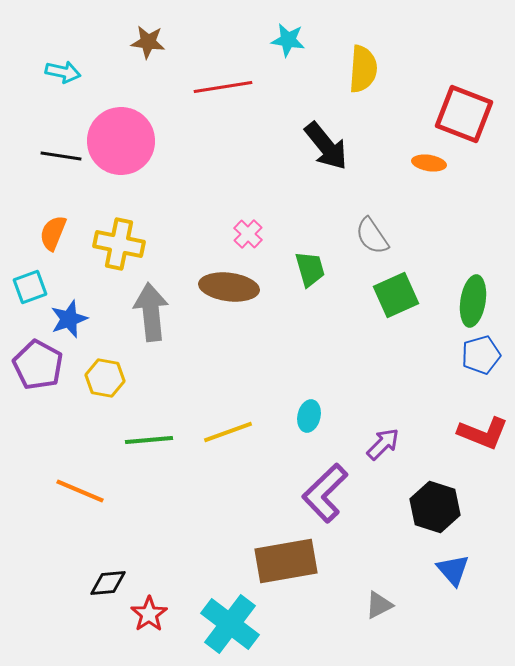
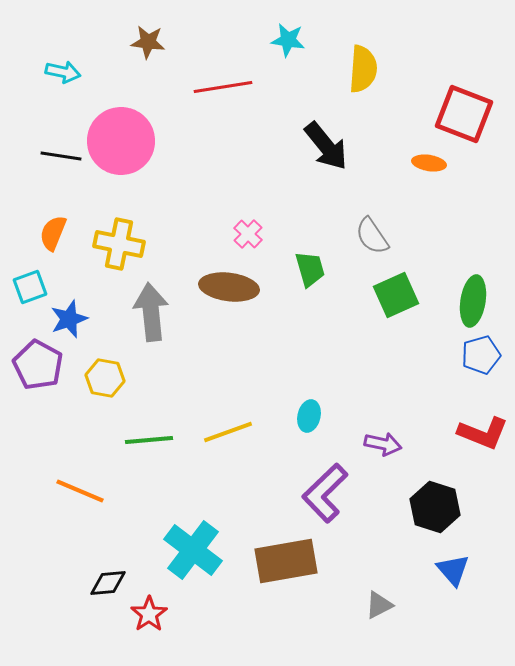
purple arrow: rotated 57 degrees clockwise
cyan cross: moved 37 px left, 74 px up
